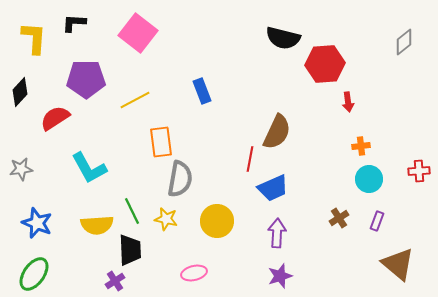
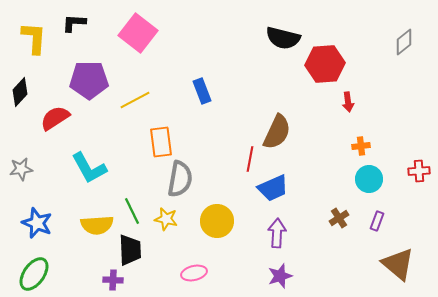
purple pentagon: moved 3 px right, 1 px down
purple cross: moved 2 px left, 1 px up; rotated 36 degrees clockwise
